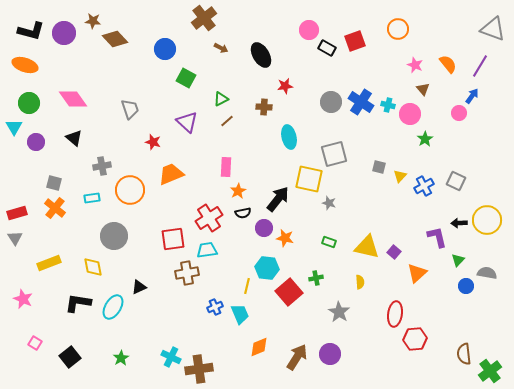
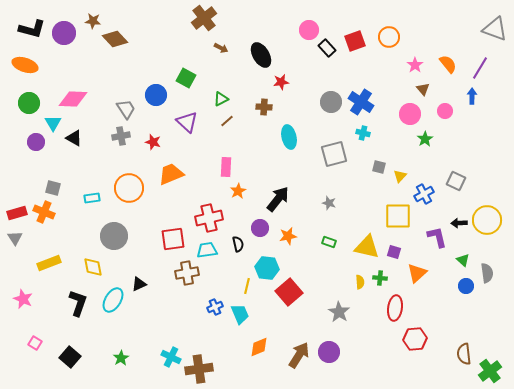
orange circle at (398, 29): moved 9 px left, 8 px down
gray triangle at (493, 29): moved 2 px right
black L-shape at (31, 31): moved 1 px right, 2 px up
black rectangle at (327, 48): rotated 18 degrees clockwise
blue circle at (165, 49): moved 9 px left, 46 px down
pink star at (415, 65): rotated 14 degrees clockwise
purple line at (480, 66): moved 2 px down
red star at (285, 86): moved 4 px left, 4 px up
blue arrow at (472, 96): rotated 35 degrees counterclockwise
pink diamond at (73, 99): rotated 52 degrees counterclockwise
cyan cross at (388, 105): moved 25 px left, 28 px down
gray trapezoid at (130, 109): moved 4 px left; rotated 15 degrees counterclockwise
pink circle at (459, 113): moved 14 px left, 2 px up
cyan triangle at (14, 127): moved 39 px right, 4 px up
black triangle at (74, 138): rotated 12 degrees counterclockwise
gray cross at (102, 166): moved 19 px right, 30 px up
yellow square at (309, 179): moved 89 px right, 37 px down; rotated 12 degrees counterclockwise
gray square at (54, 183): moved 1 px left, 5 px down
blue cross at (424, 186): moved 8 px down
orange circle at (130, 190): moved 1 px left, 2 px up
orange cross at (55, 208): moved 11 px left, 4 px down; rotated 15 degrees counterclockwise
black semicircle at (243, 213): moved 5 px left, 31 px down; rotated 91 degrees counterclockwise
red cross at (209, 218): rotated 20 degrees clockwise
purple circle at (264, 228): moved 4 px left
orange star at (285, 238): moved 3 px right, 2 px up; rotated 24 degrees counterclockwise
purple square at (394, 252): rotated 24 degrees counterclockwise
green triangle at (458, 260): moved 5 px right; rotated 32 degrees counterclockwise
gray semicircle at (487, 273): rotated 72 degrees clockwise
green cross at (316, 278): moved 64 px right; rotated 16 degrees clockwise
black triangle at (139, 287): moved 3 px up
black L-shape at (78, 303): rotated 100 degrees clockwise
cyan ellipse at (113, 307): moved 7 px up
red ellipse at (395, 314): moved 6 px up
purple circle at (330, 354): moved 1 px left, 2 px up
black square at (70, 357): rotated 10 degrees counterclockwise
brown arrow at (297, 357): moved 2 px right, 2 px up
